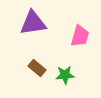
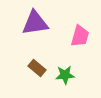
purple triangle: moved 2 px right
